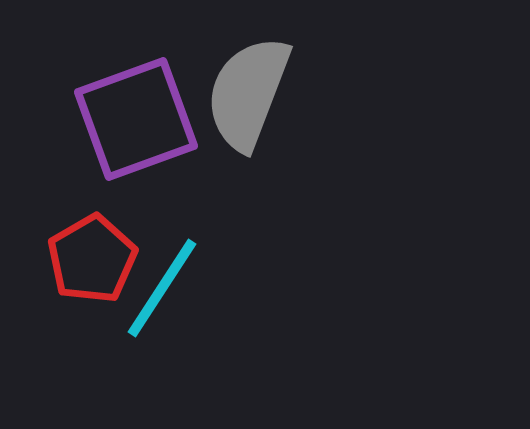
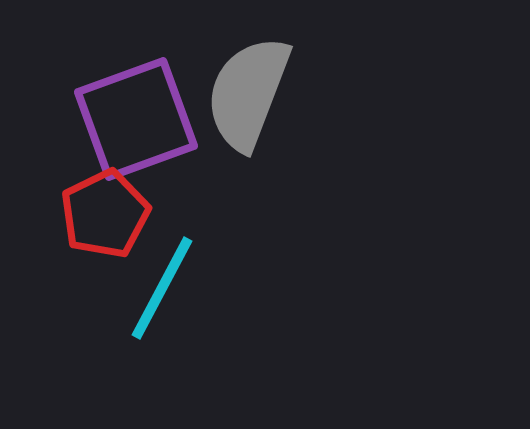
red pentagon: moved 13 px right, 45 px up; rotated 4 degrees clockwise
cyan line: rotated 5 degrees counterclockwise
